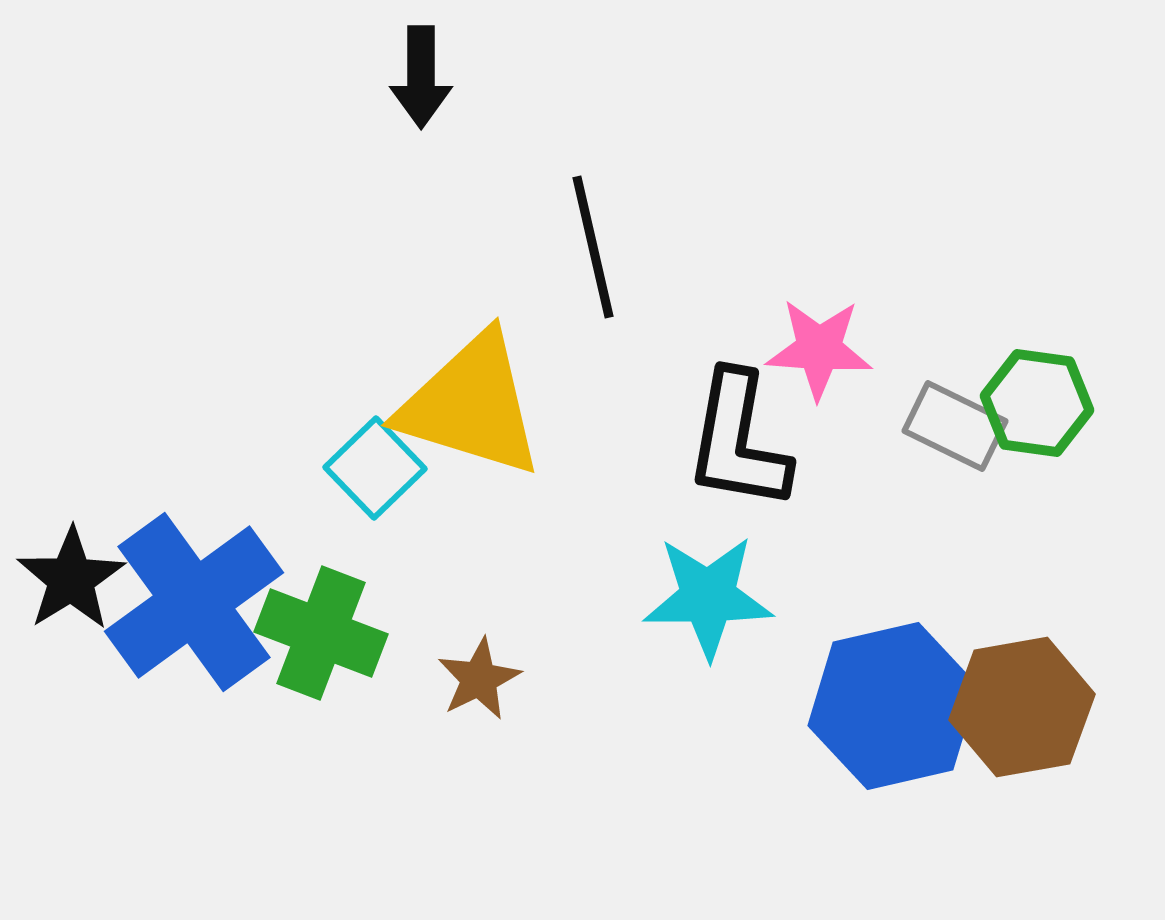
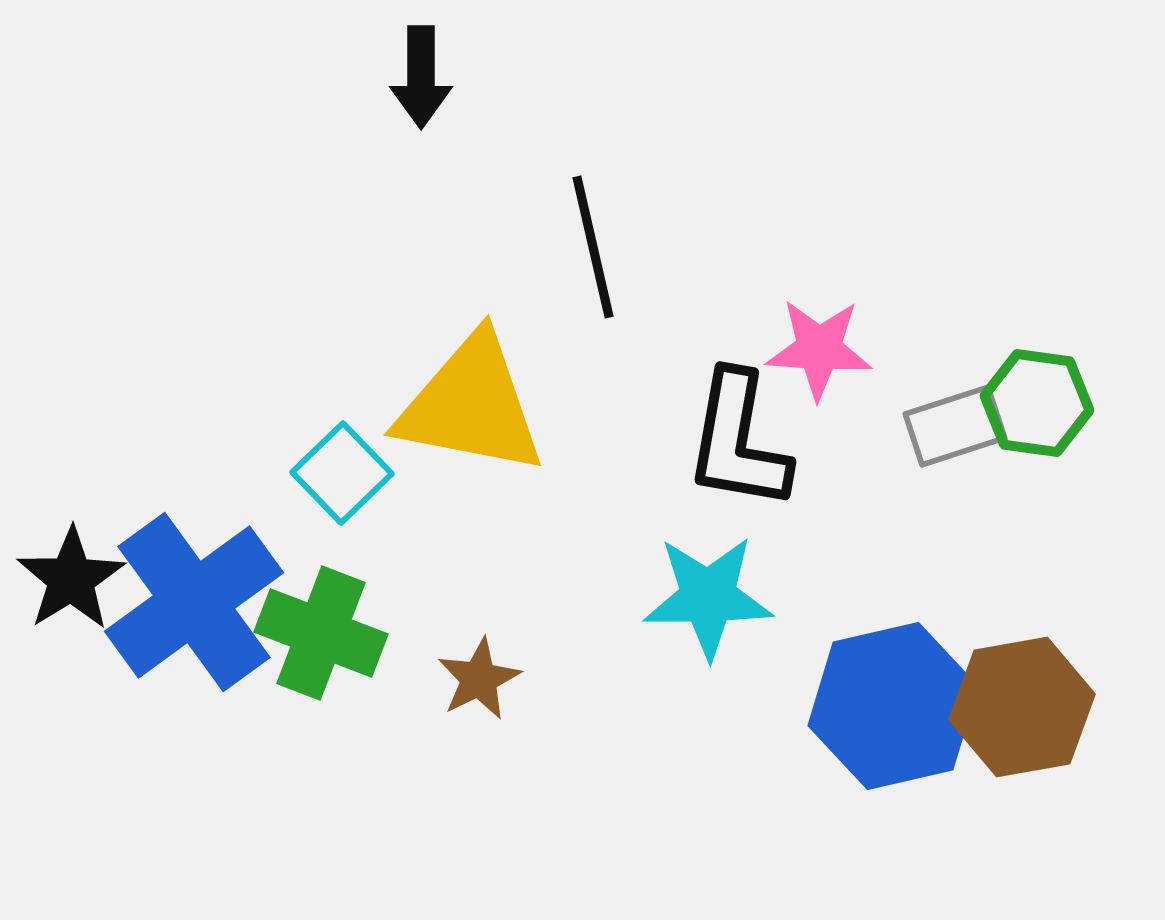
yellow triangle: rotated 6 degrees counterclockwise
gray rectangle: rotated 44 degrees counterclockwise
cyan square: moved 33 px left, 5 px down
